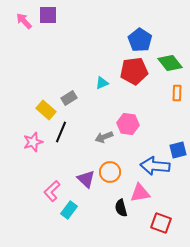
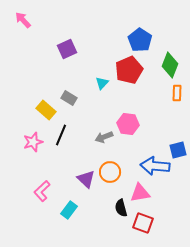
purple square: moved 19 px right, 34 px down; rotated 24 degrees counterclockwise
pink arrow: moved 1 px left, 1 px up
green diamond: moved 2 px down; rotated 60 degrees clockwise
red pentagon: moved 5 px left, 1 px up; rotated 16 degrees counterclockwise
cyan triangle: rotated 24 degrees counterclockwise
gray rectangle: rotated 63 degrees clockwise
black line: moved 3 px down
pink L-shape: moved 10 px left
red square: moved 18 px left
